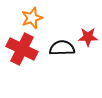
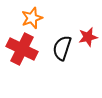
red star: rotated 12 degrees counterclockwise
black semicircle: rotated 70 degrees counterclockwise
